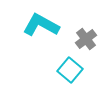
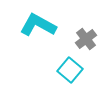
cyan L-shape: moved 3 px left
